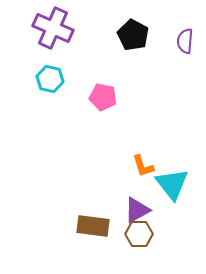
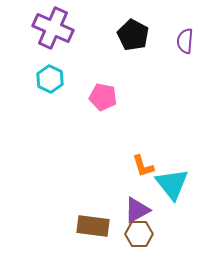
cyan hexagon: rotated 12 degrees clockwise
